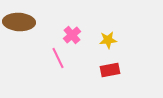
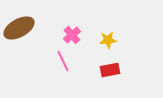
brown ellipse: moved 6 px down; rotated 32 degrees counterclockwise
pink line: moved 5 px right, 3 px down
